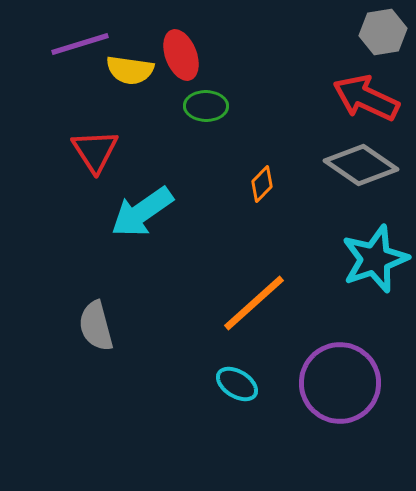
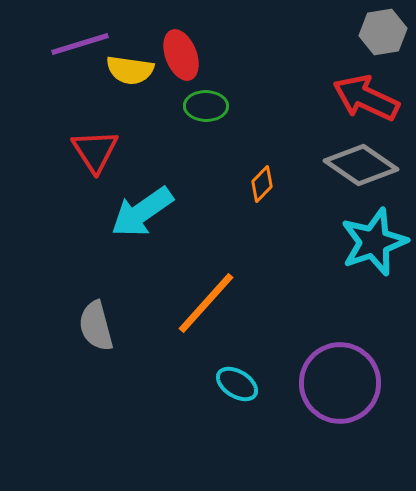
cyan star: moved 1 px left, 17 px up
orange line: moved 48 px left; rotated 6 degrees counterclockwise
